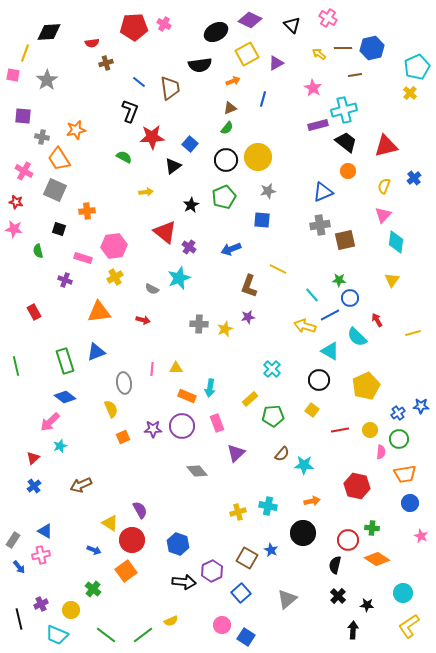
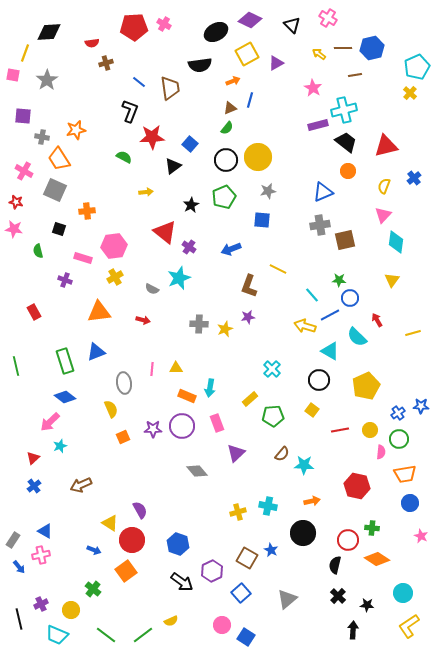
blue line at (263, 99): moved 13 px left, 1 px down
black arrow at (184, 582): moved 2 px left; rotated 30 degrees clockwise
